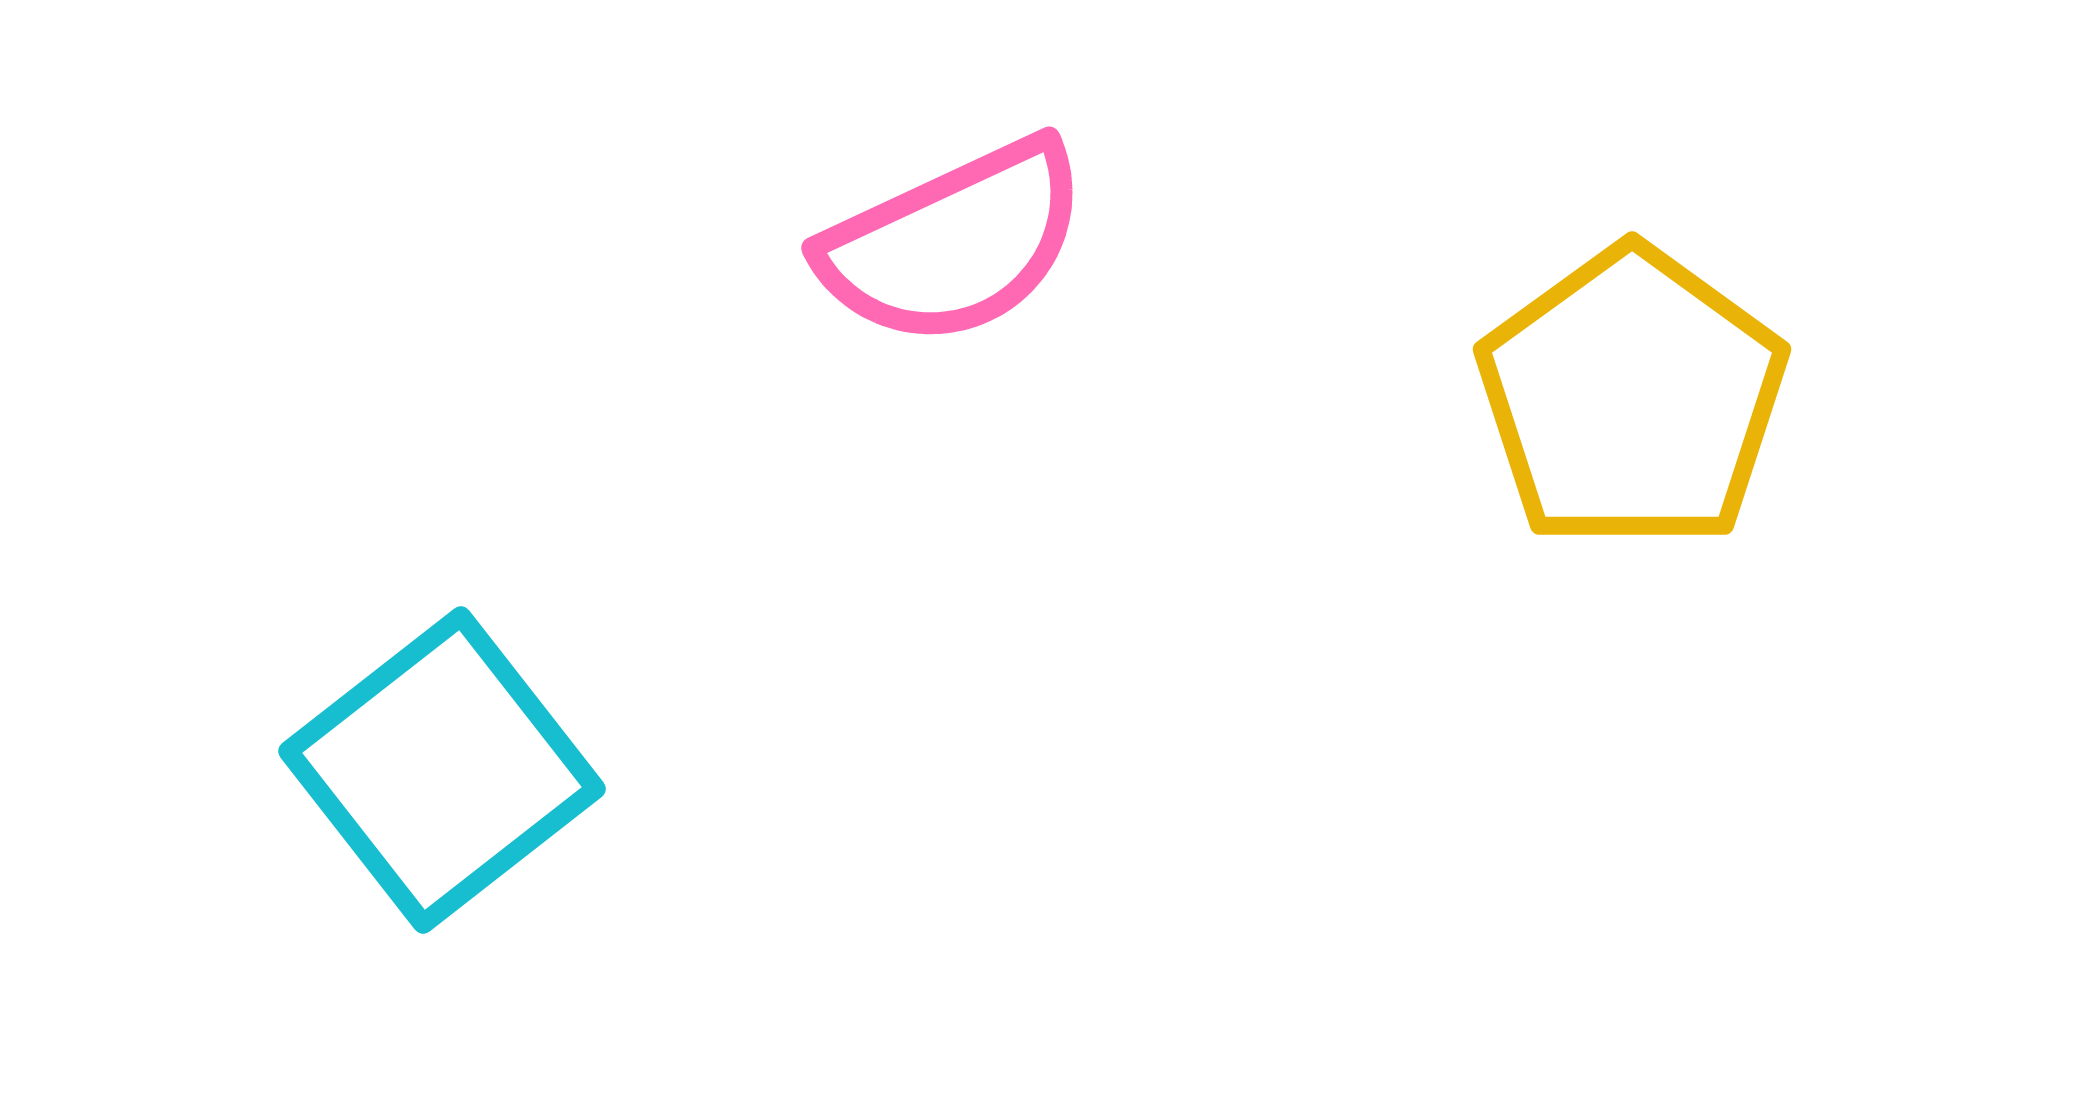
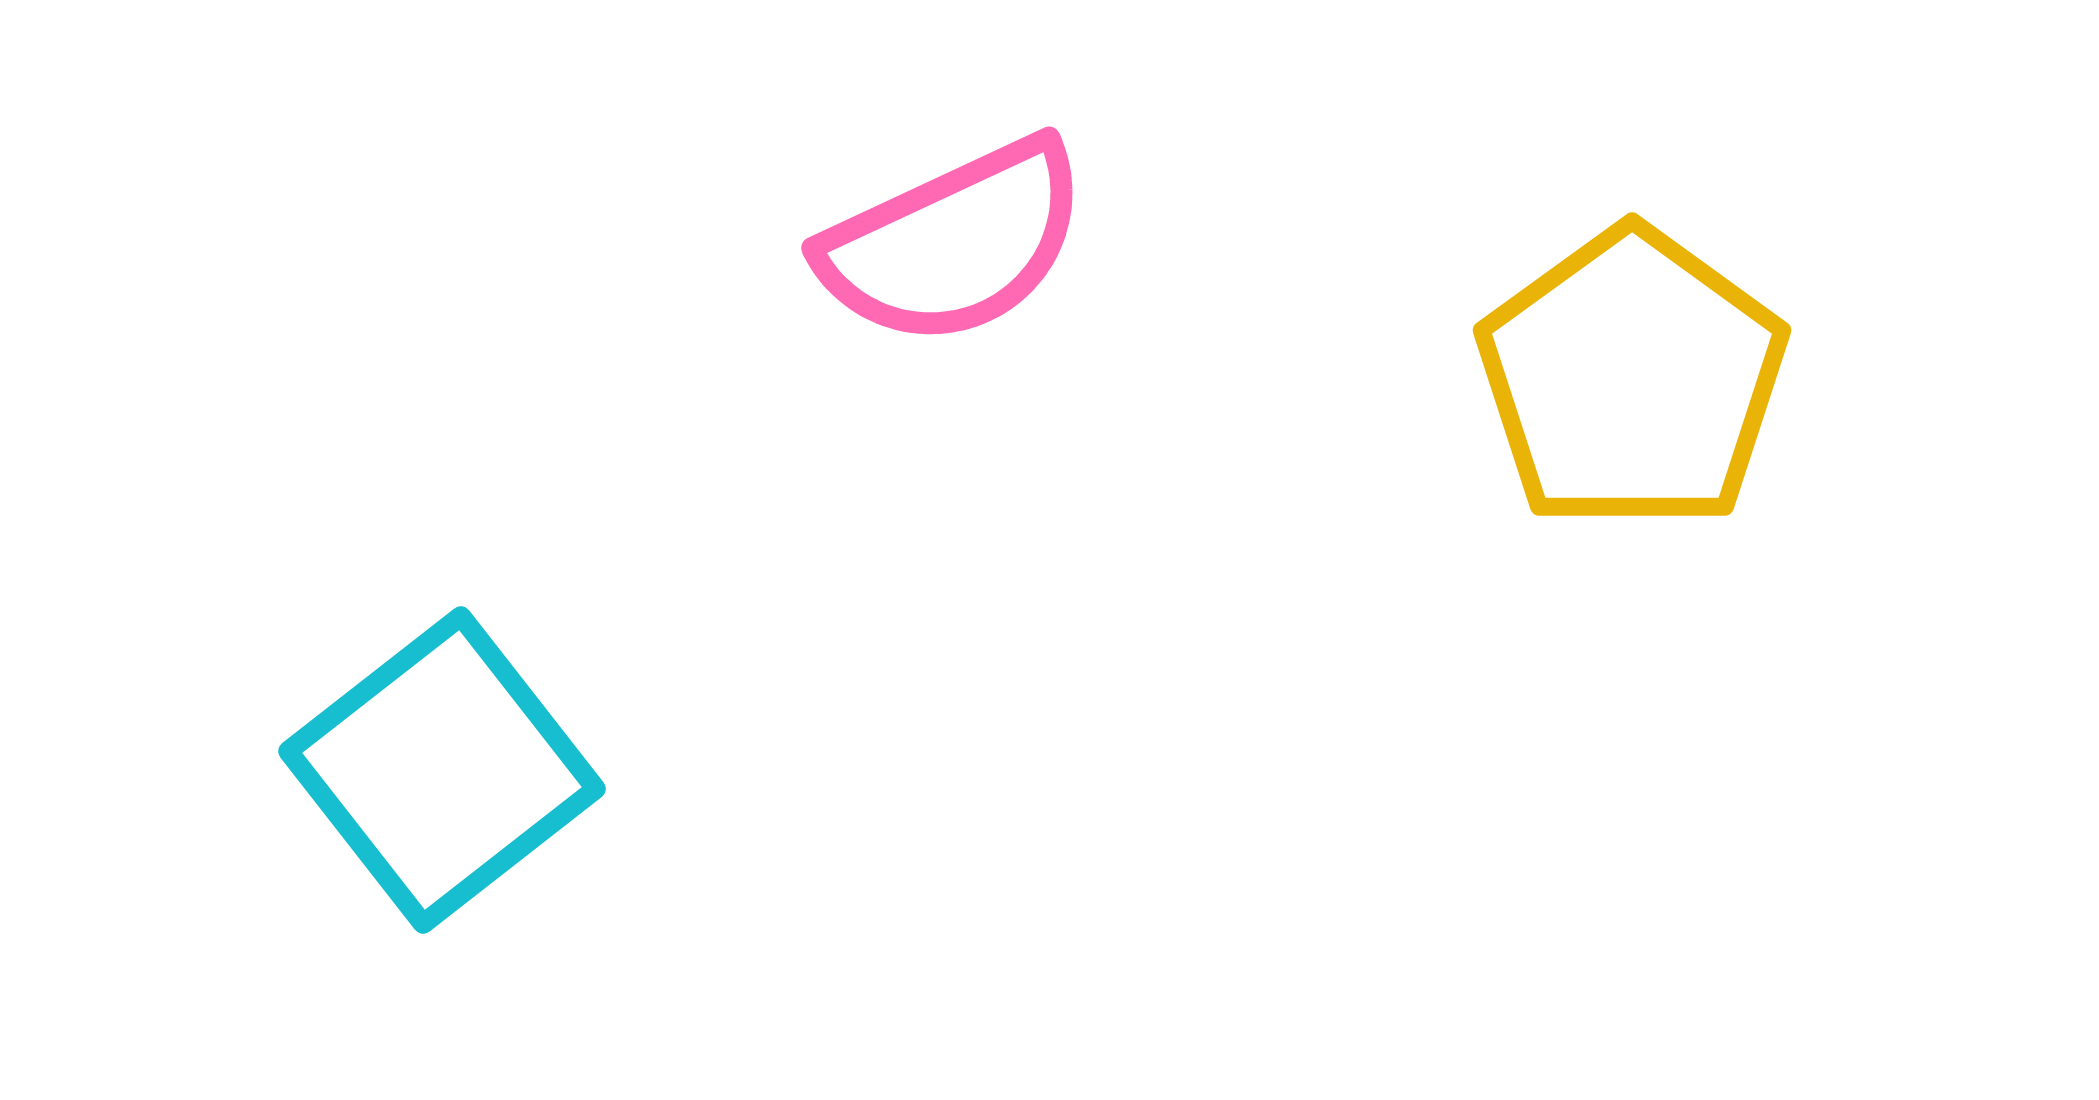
yellow pentagon: moved 19 px up
